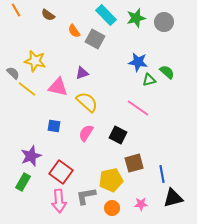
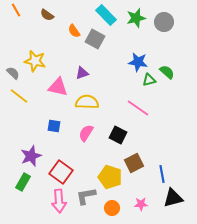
brown semicircle: moved 1 px left
yellow line: moved 8 px left, 7 px down
yellow semicircle: rotated 40 degrees counterclockwise
brown square: rotated 12 degrees counterclockwise
yellow pentagon: moved 1 px left, 3 px up; rotated 30 degrees clockwise
